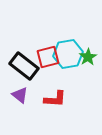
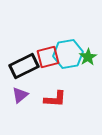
black rectangle: rotated 64 degrees counterclockwise
purple triangle: rotated 42 degrees clockwise
